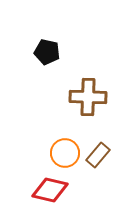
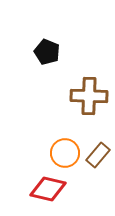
black pentagon: rotated 10 degrees clockwise
brown cross: moved 1 px right, 1 px up
red diamond: moved 2 px left, 1 px up
